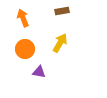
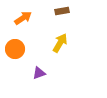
orange arrow: rotated 78 degrees clockwise
orange circle: moved 10 px left
purple triangle: moved 1 px down; rotated 32 degrees counterclockwise
